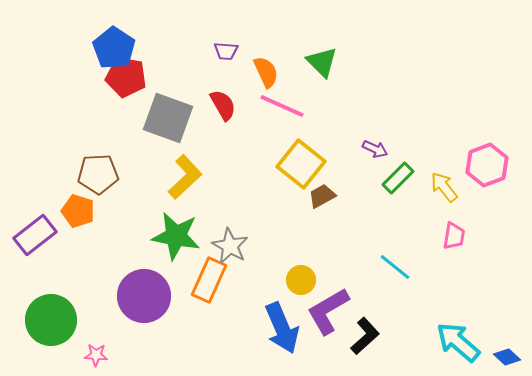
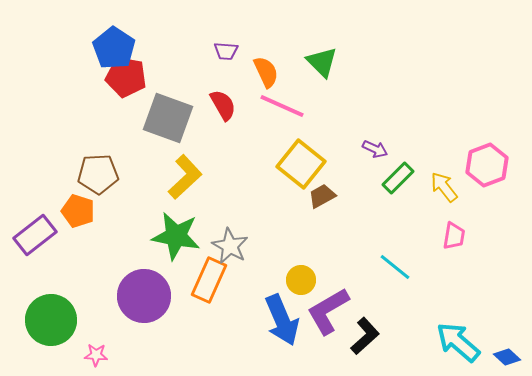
blue arrow: moved 8 px up
